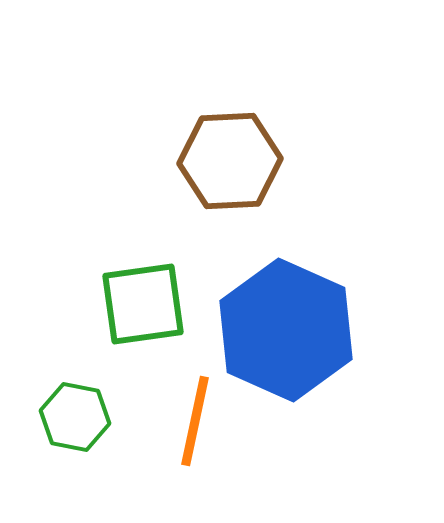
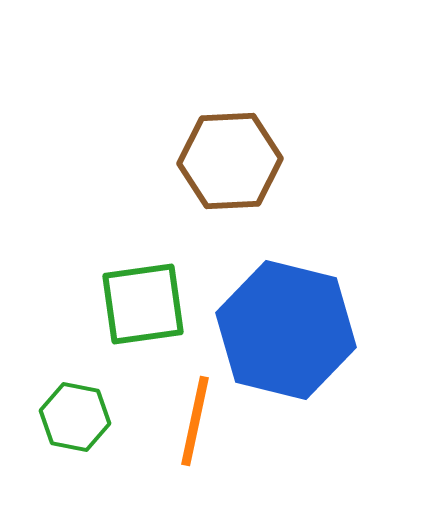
blue hexagon: rotated 10 degrees counterclockwise
